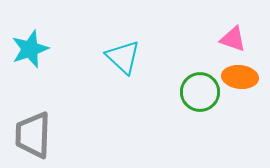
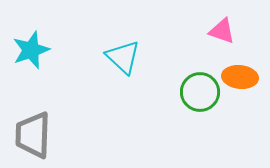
pink triangle: moved 11 px left, 8 px up
cyan star: moved 1 px right, 1 px down
